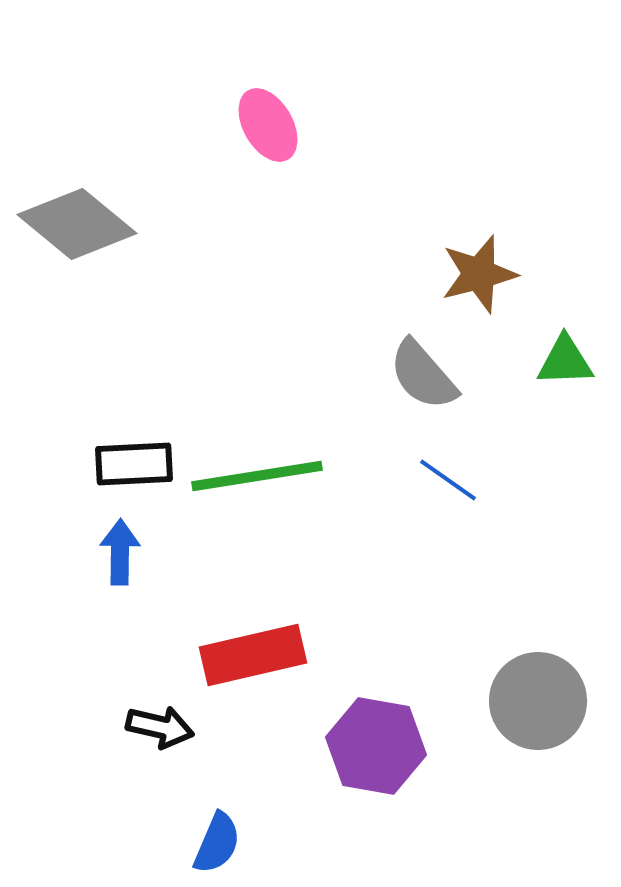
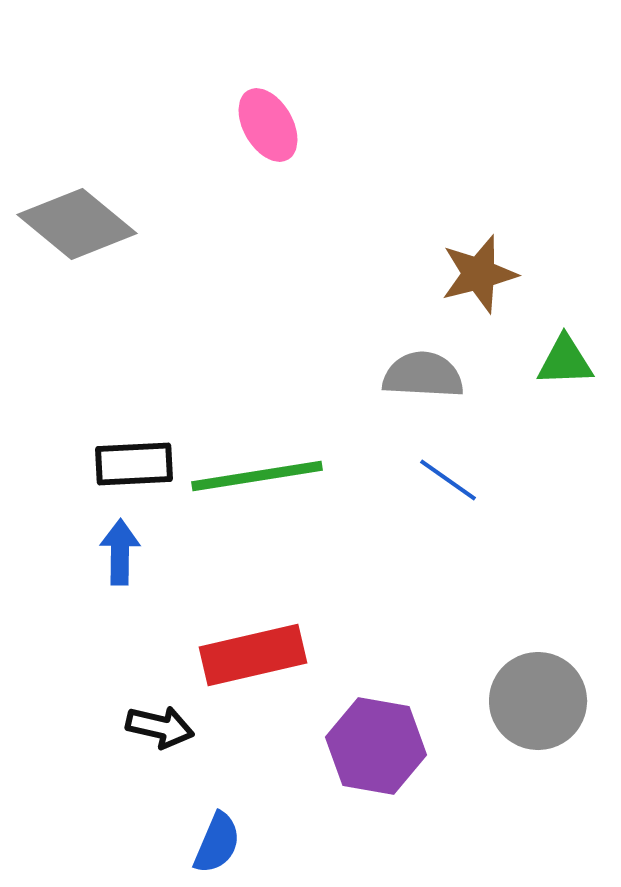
gray semicircle: rotated 134 degrees clockwise
